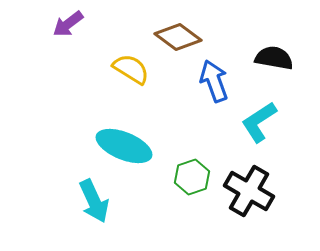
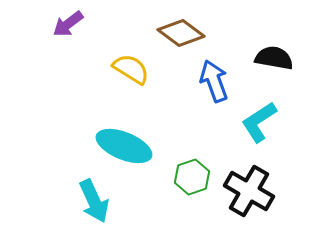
brown diamond: moved 3 px right, 4 px up
